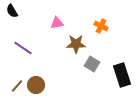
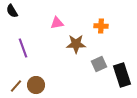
orange cross: rotated 24 degrees counterclockwise
purple line: rotated 36 degrees clockwise
gray square: moved 7 px right; rotated 35 degrees clockwise
brown line: moved 1 px left
